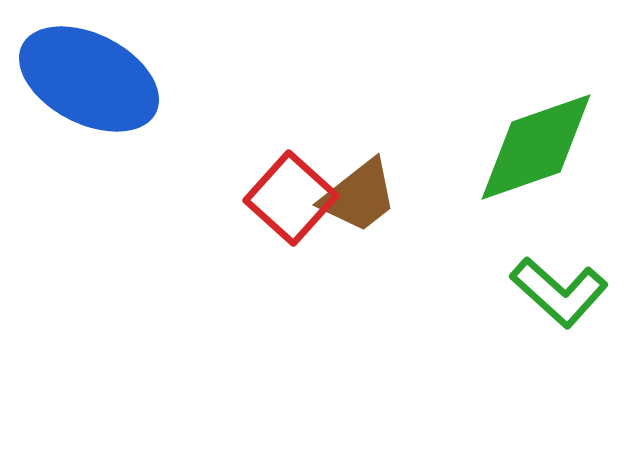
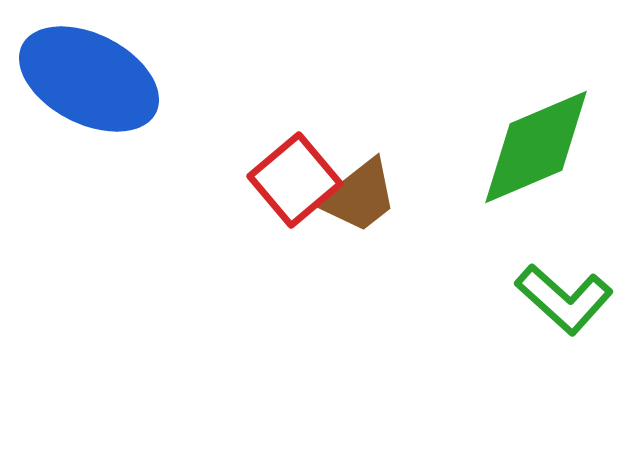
green diamond: rotated 4 degrees counterclockwise
red square: moved 4 px right, 18 px up; rotated 8 degrees clockwise
green L-shape: moved 5 px right, 7 px down
